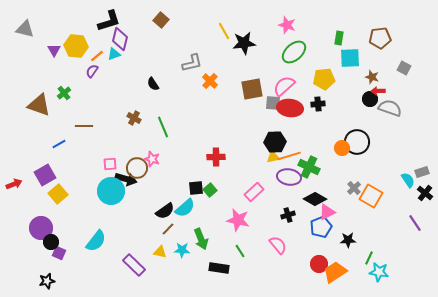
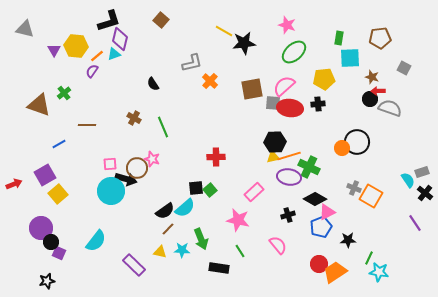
yellow line at (224, 31): rotated 30 degrees counterclockwise
brown line at (84, 126): moved 3 px right, 1 px up
gray cross at (354, 188): rotated 24 degrees counterclockwise
